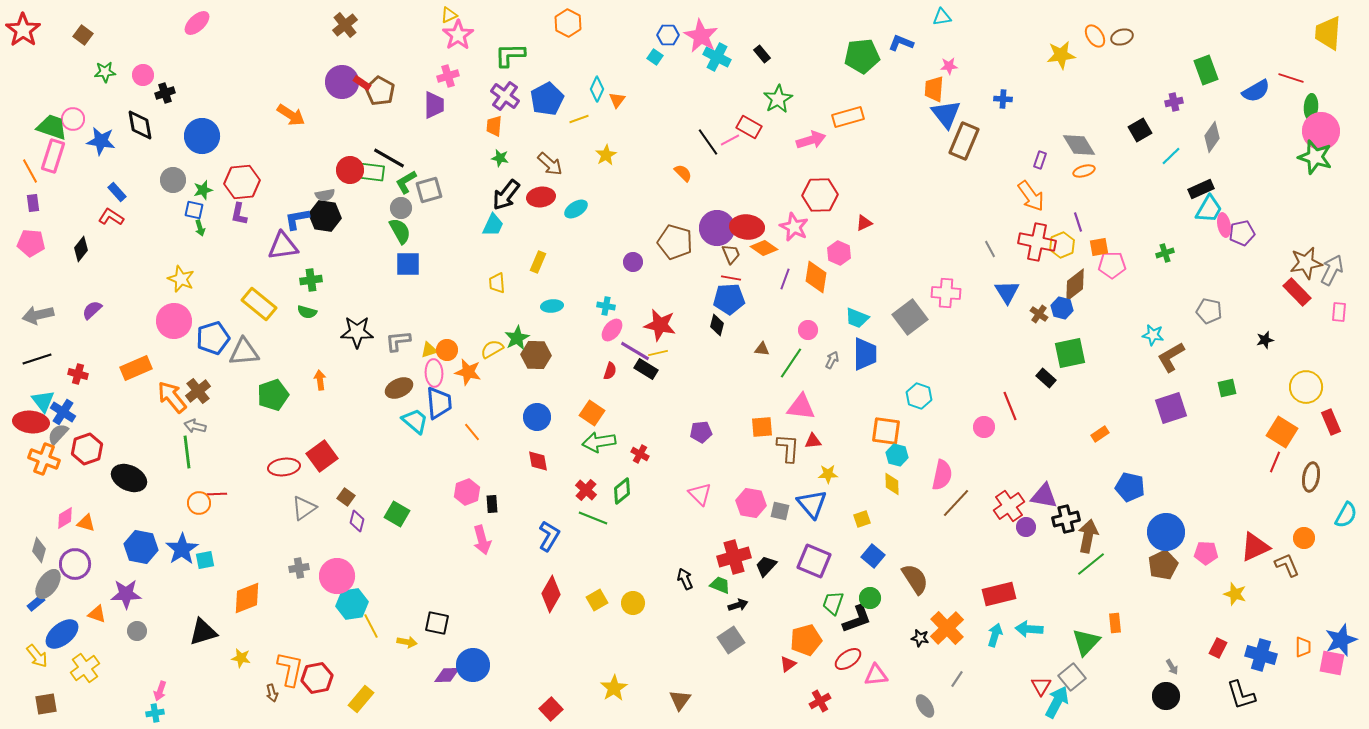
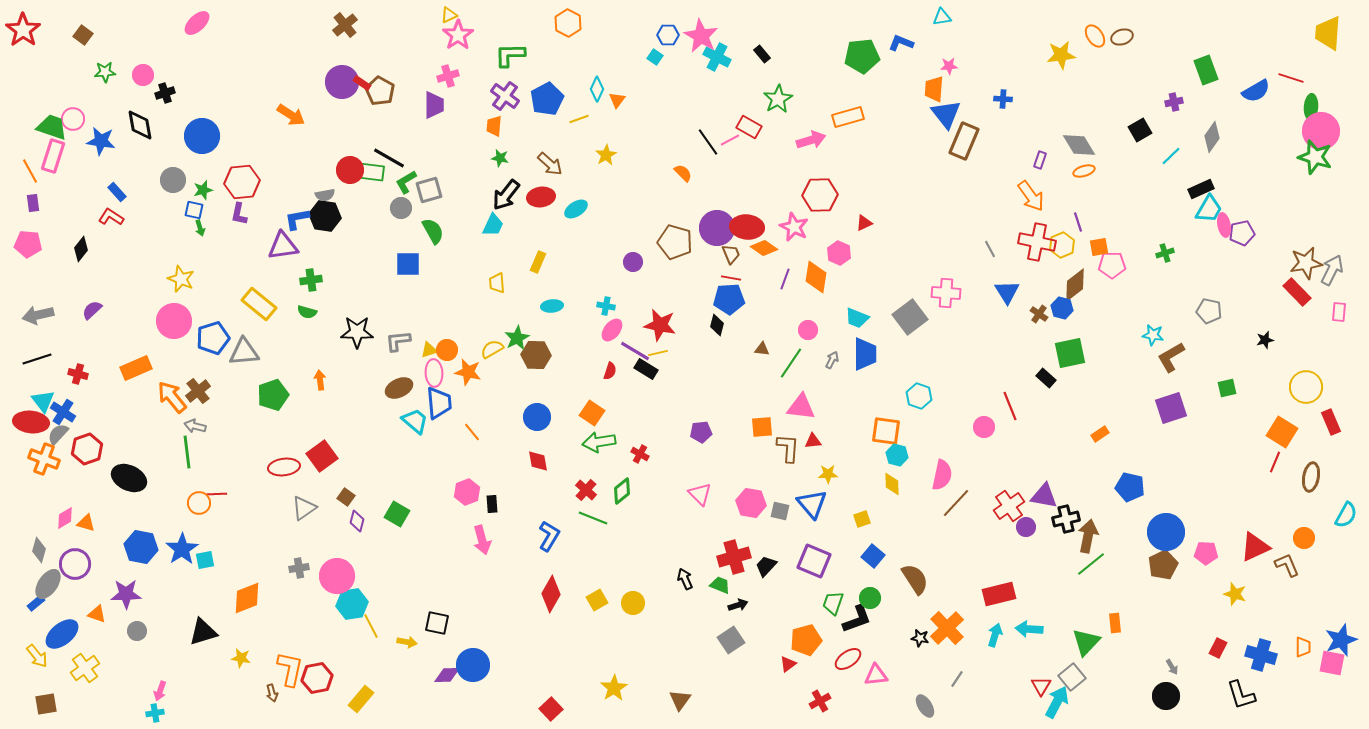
green semicircle at (400, 231): moved 33 px right
pink pentagon at (31, 243): moved 3 px left, 1 px down
